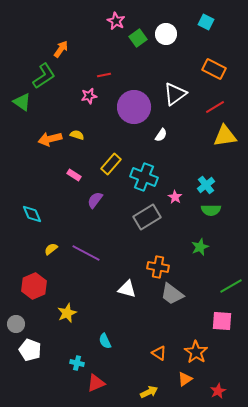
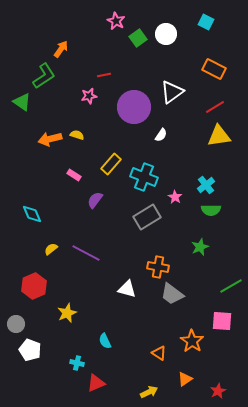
white triangle at (175, 94): moved 3 px left, 2 px up
yellow triangle at (225, 136): moved 6 px left
orange star at (196, 352): moved 4 px left, 11 px up
